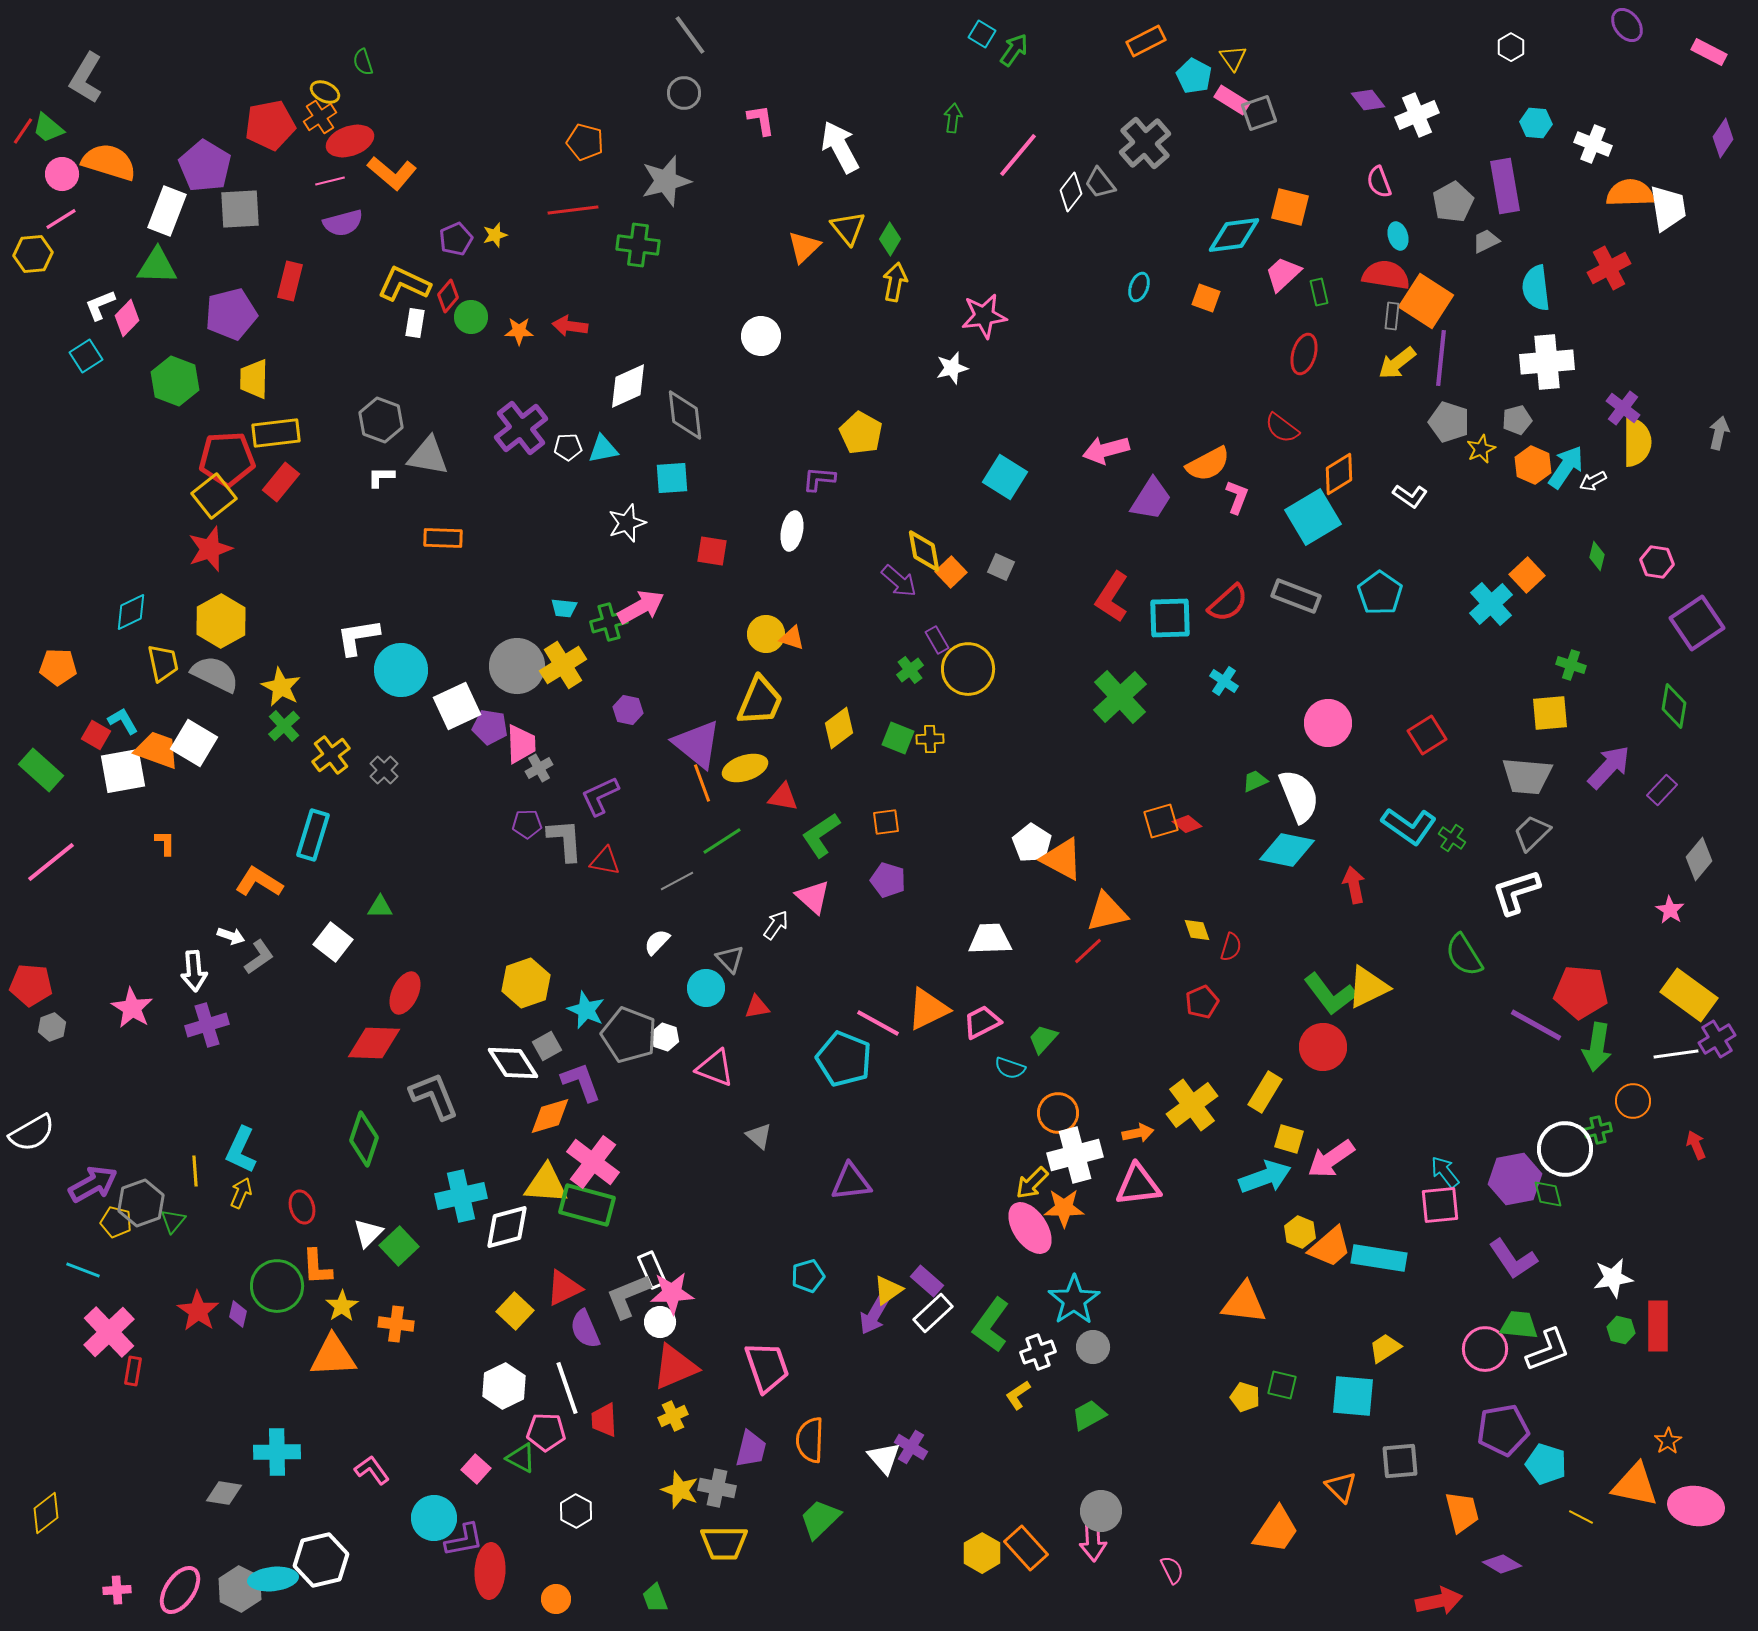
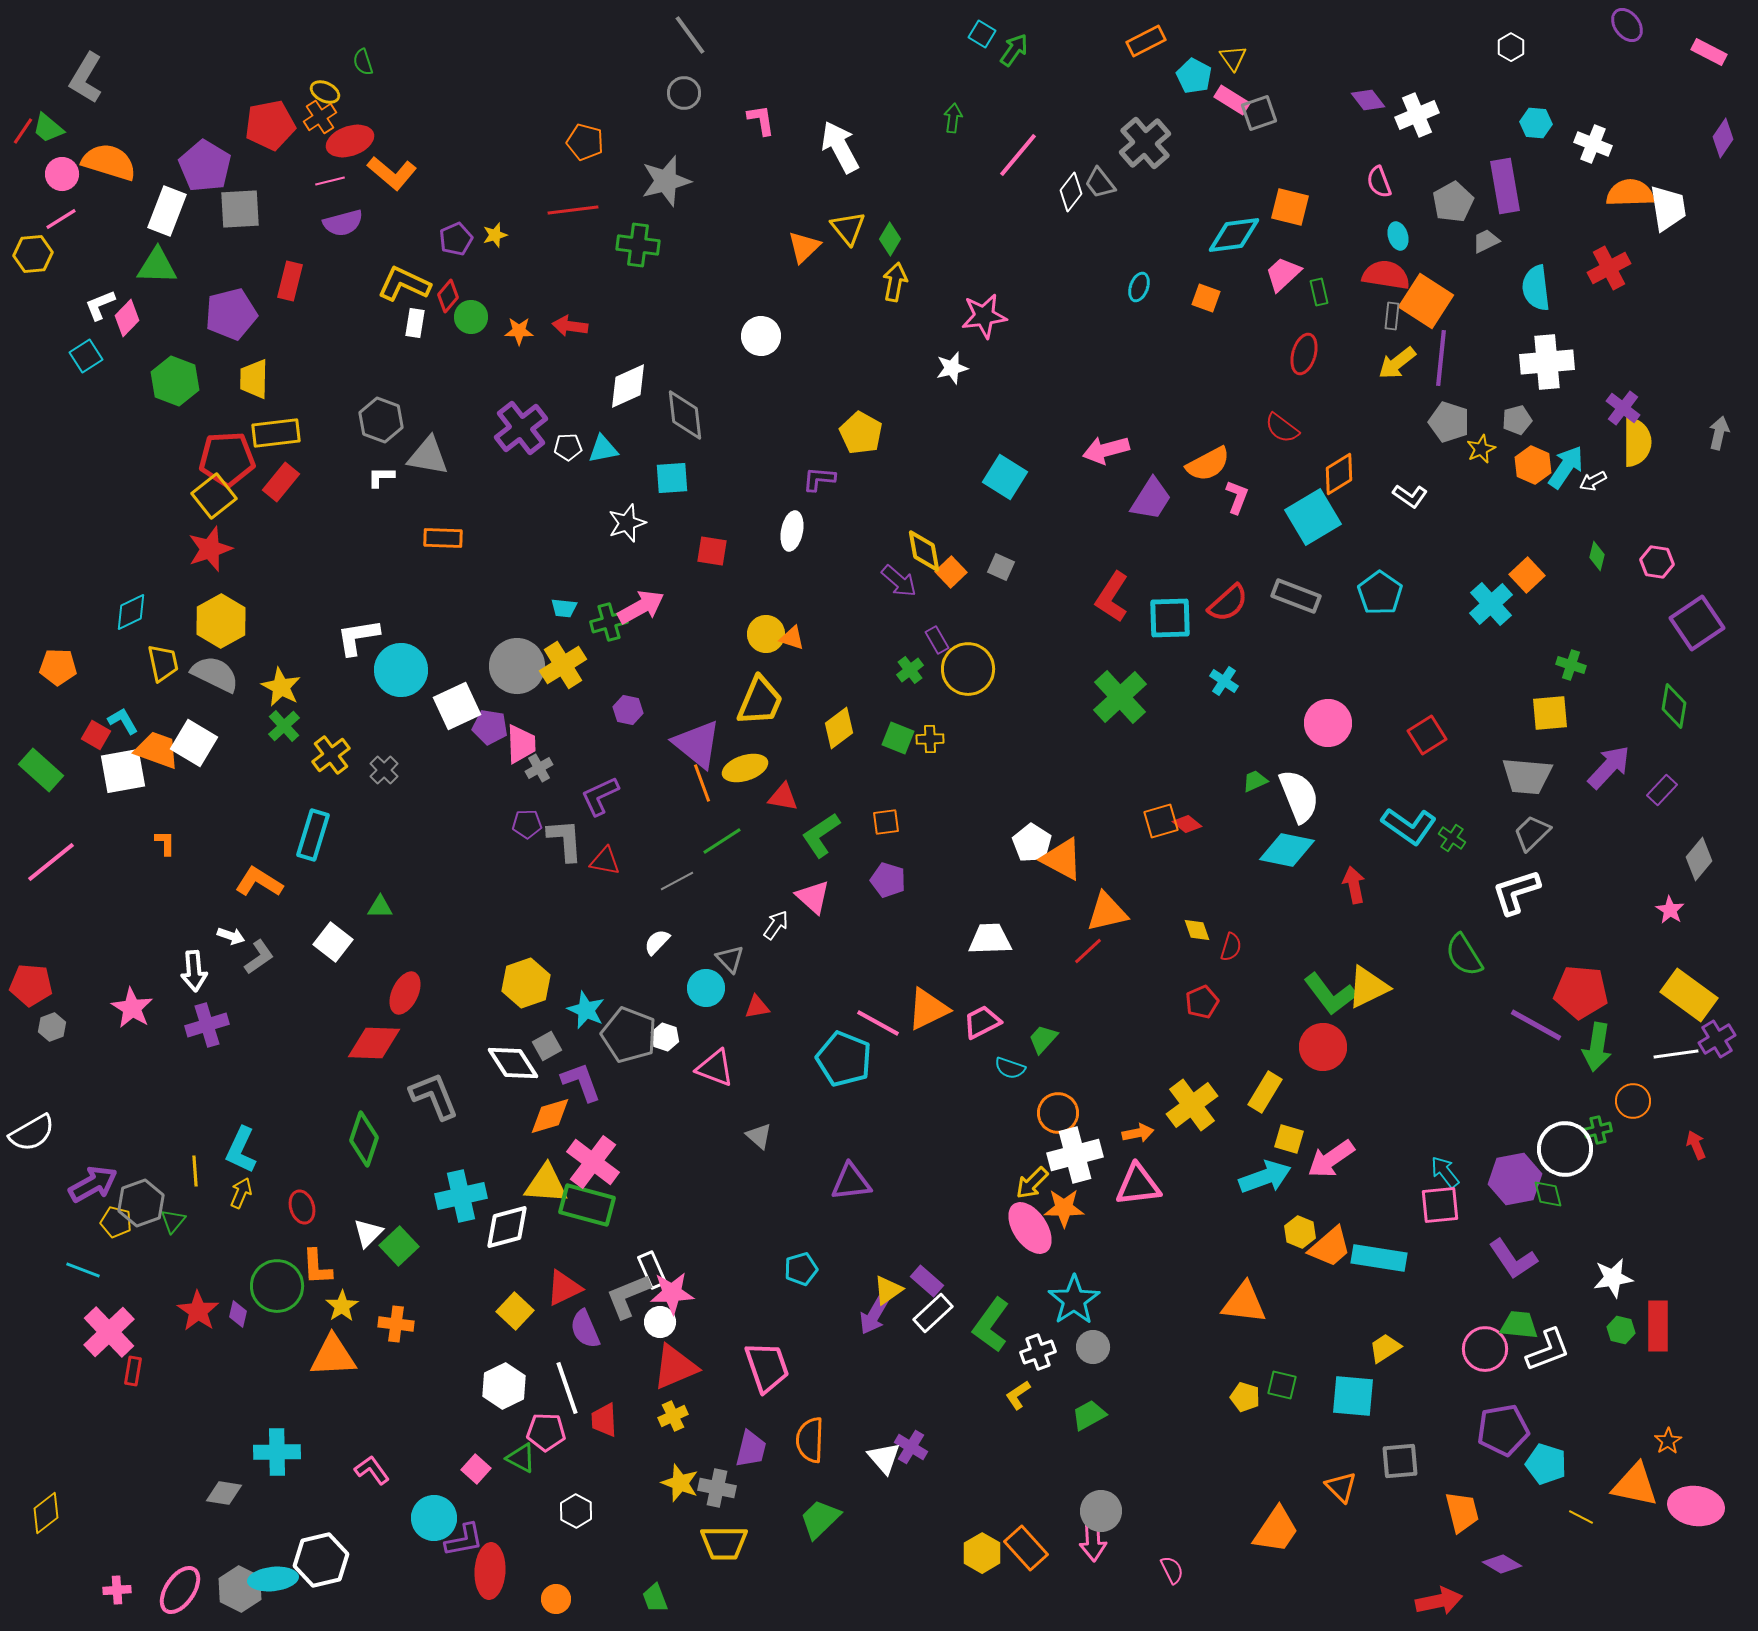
cyan pentagon at (808, 1276): moved 7 px left, 7 px up
yellow star at (680, 1490): moved 7 px up
